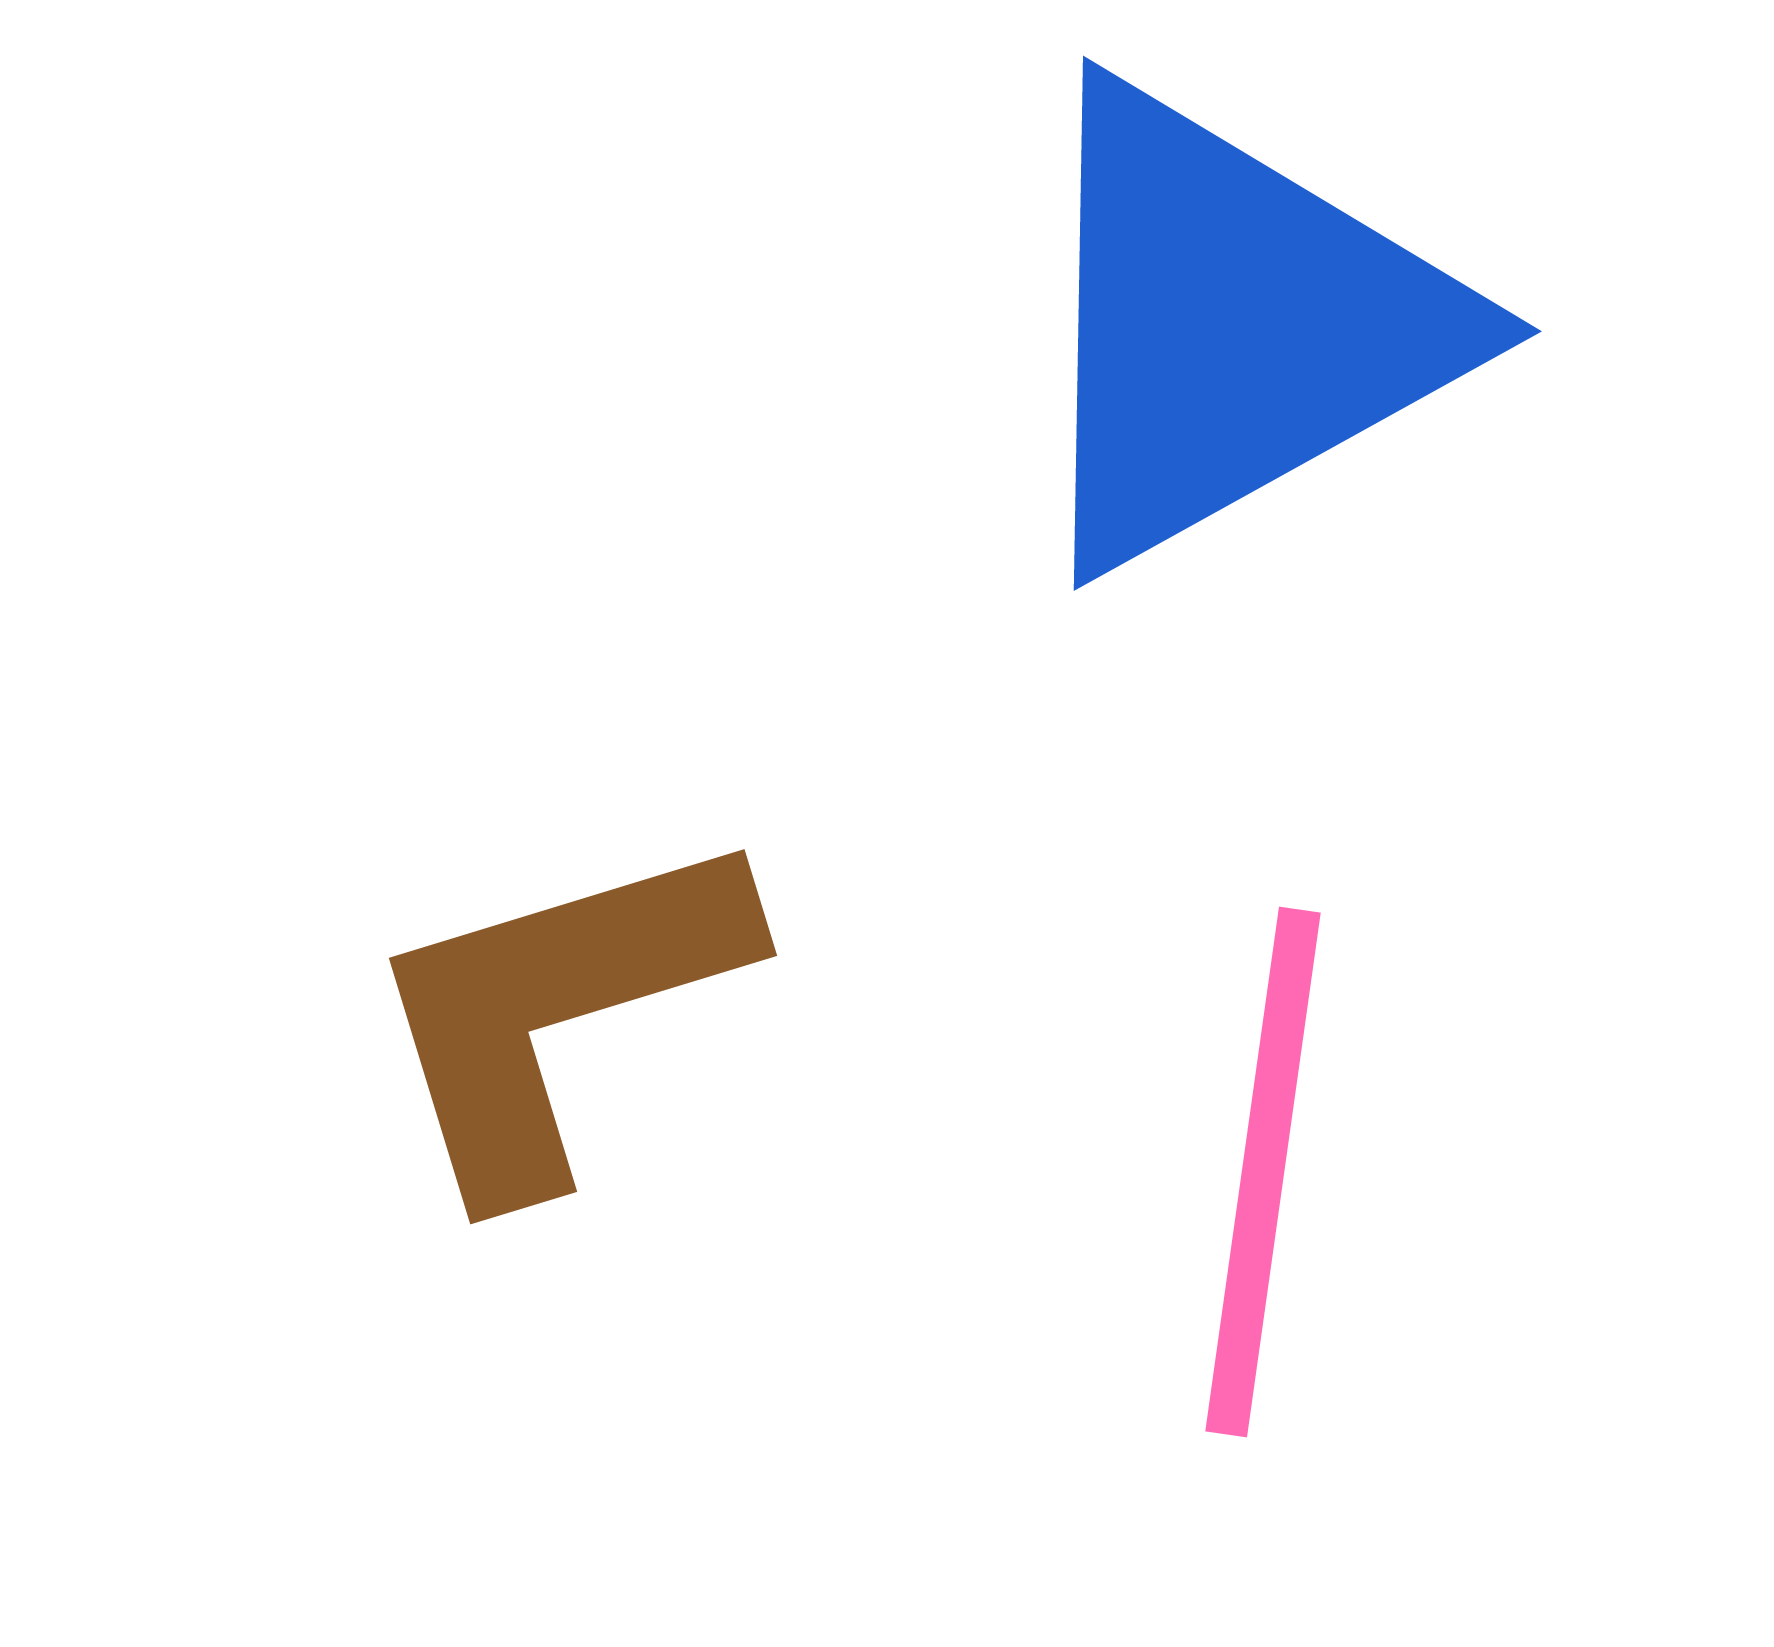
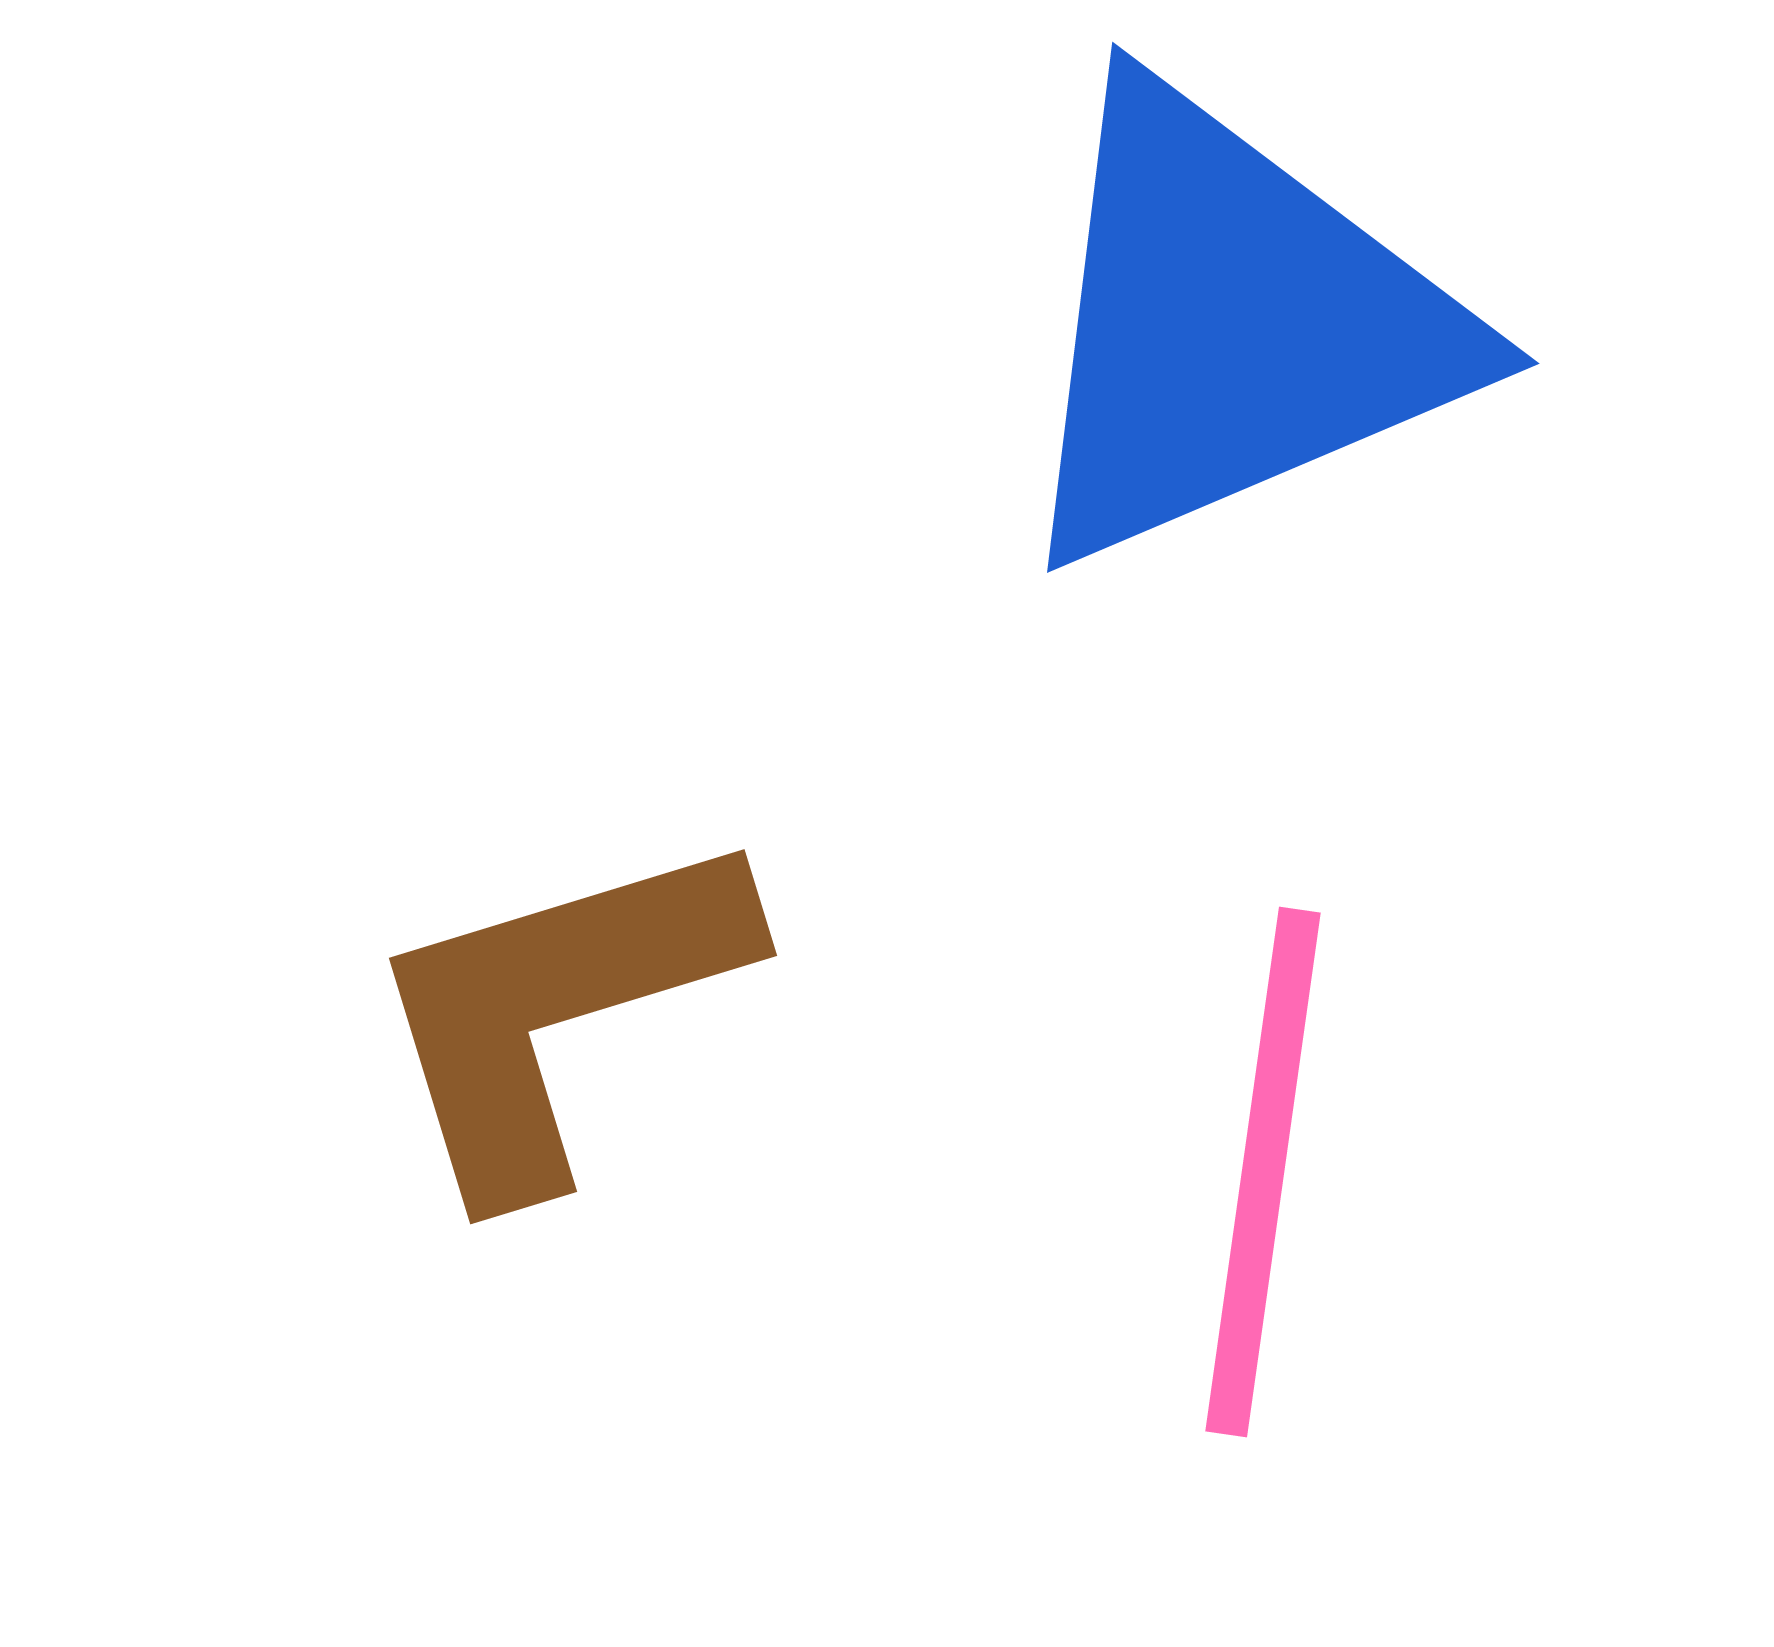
blue triangle: rotated 6 degrees clockwise
